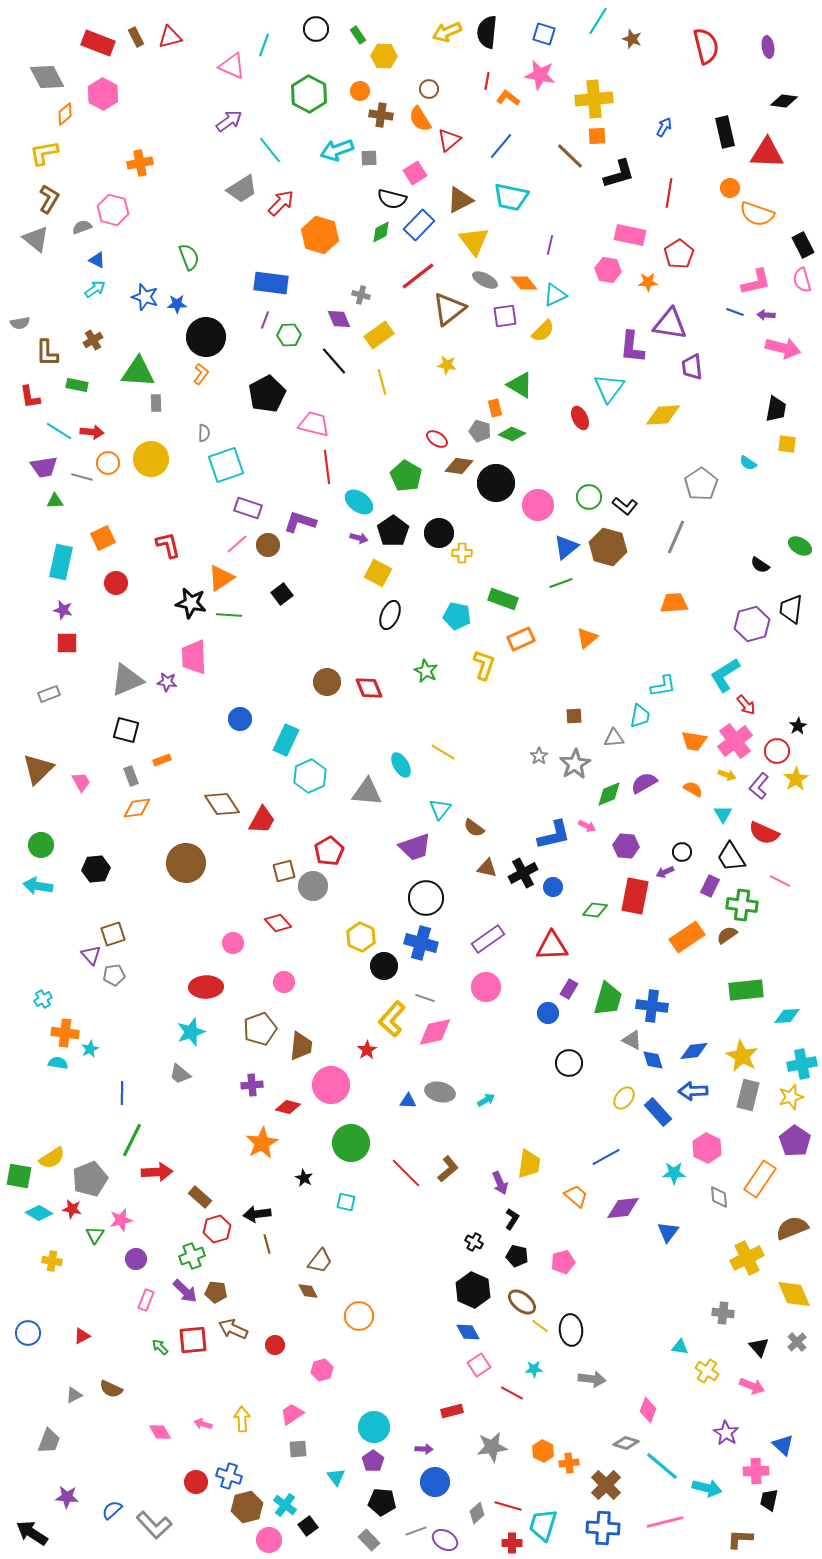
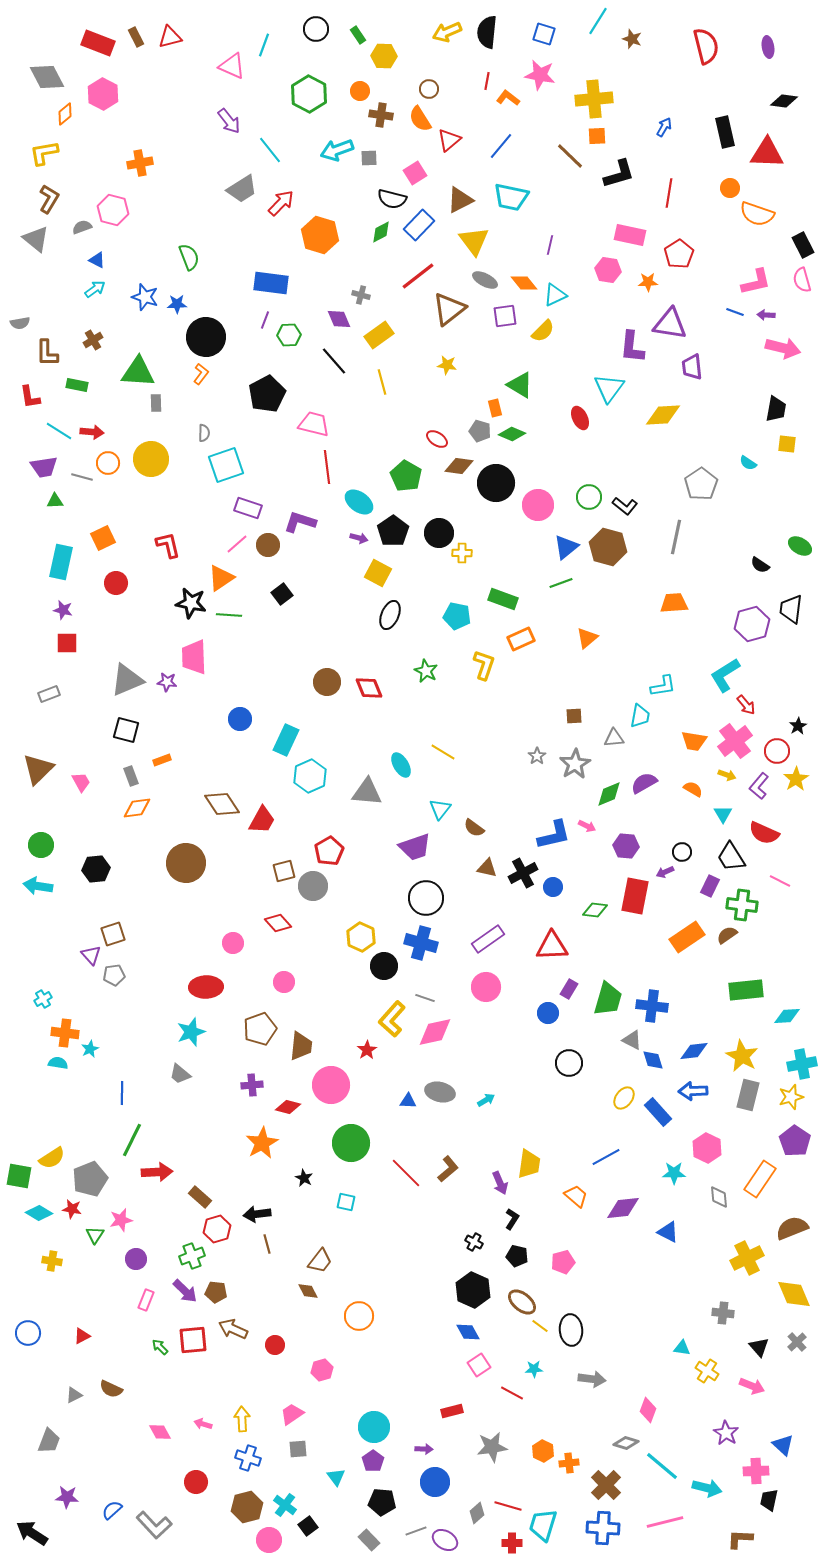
purple arrow at (229, 121): rotated 88 degrees clockwise
gray line at (676, 537): rotated 12 degrees counterclockwise
gray star at (539, 756): moved 2 px left
blue triangle at (668, 1232): rotated 40 degrees counterclockwise
cyan triangle at (680, 1347): moved 2 px right, 1 px down
blue cross at (229, 1476): moved 19 px right, 18 px up
